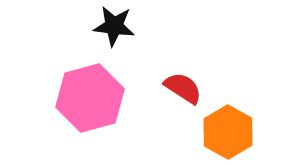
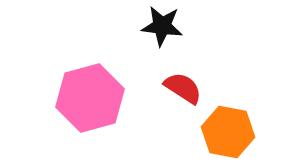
black star: moved 48 px right
orange hexagon: rotated 18 degrees counterclockwise
